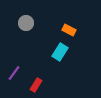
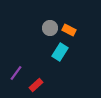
gray circle: moved 24 px right, 5 px down
purple line: moved 2 px right
red rectangle: rotated 16 degrees clockwise
